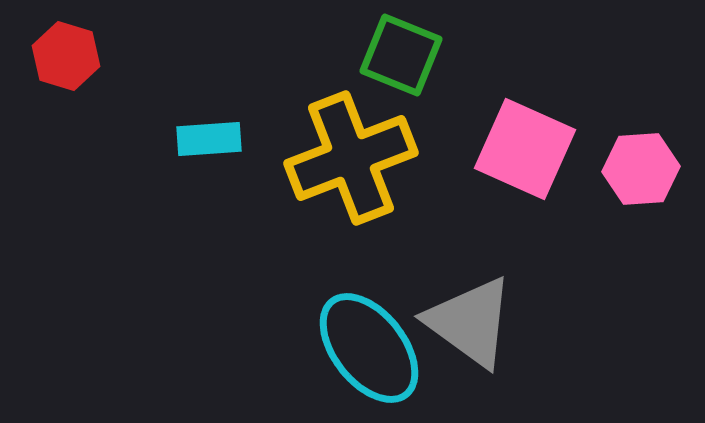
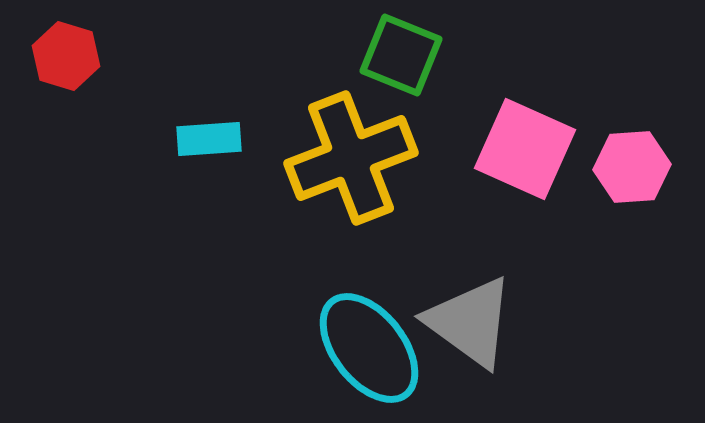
pink hexagon: moved 9 px left, 2 px up
